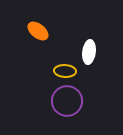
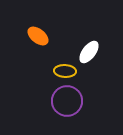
orange ellipse: moved 5 px down
white ellipse: rotated 30 degrees clockwise
